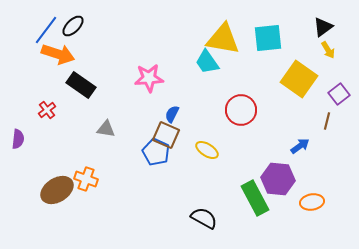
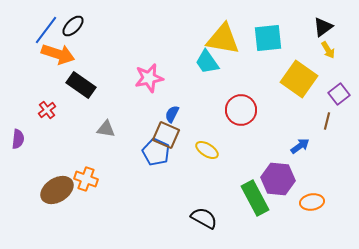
pink star: rotated 8 degrees counterclockwise
